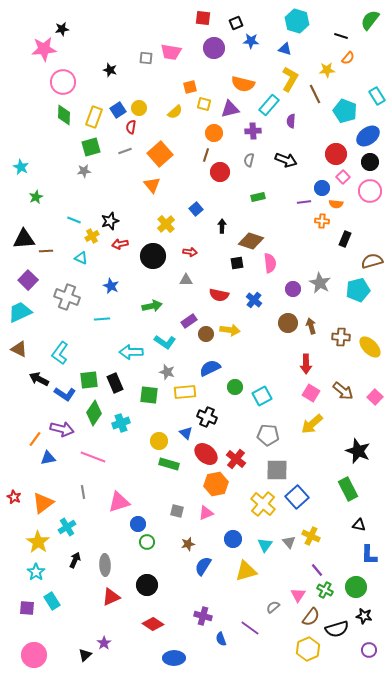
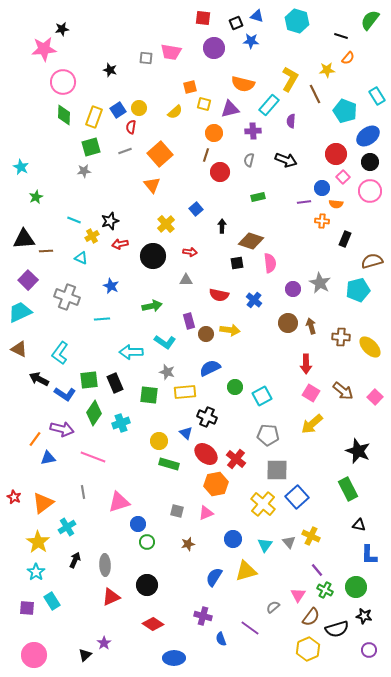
blue triangle at (285, 49): moved 28 px left, 33 px up
purple rectangle at (189, 321): rotated 70 degrees counterclockwise
blue semicircle at (203, 566): moved 11 px right, 11 px down
